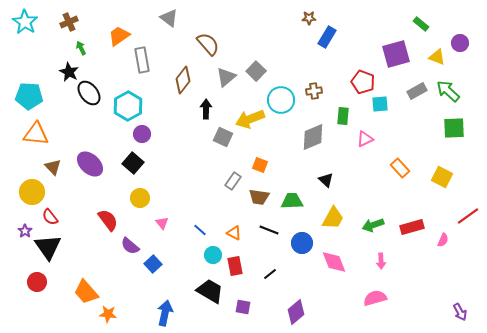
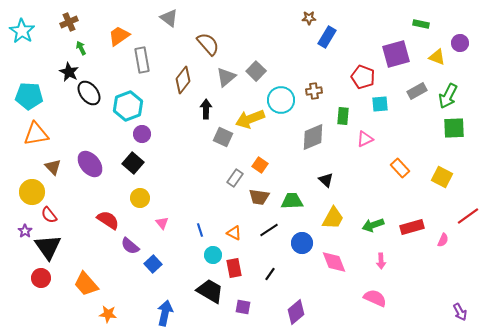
cyan star at (25, 22): moved 3 px left, 9 px down
green rectangle at (421, 24): rotated 28 degrees counterclockwise
red pentagon at (363, 82): moved 5 px up
green arrow at (448, 91): moved 5 px down; rotated 105 degrees counterclockwise
cyan hexagon at (128, 106): rotated 8 degrees clockwise
orange triangle at (36, 134): rotated 16 degrees counterclockwise
purple ellipse at (90, 164): rotated 8 degrees clockwise
orange square at (260, 165): rotated 14 degrees clockwise
gray rectangle at (233, 181): moved 2 px right, 3 px up
red semicircle at (50, 217): moved 1 px left, 2 px up
red semicircle at (108, 220): rotated 20 degrees counterclockwise
blue line at (200, 230): rotated 32 degrees clockwise
black line at (269, 230): rotated 54 degrees counterclockwise
red rectangle at (235, 266): moved 1 px left, 2 px down
black line at (270, 274): rotated 16 degrees counterclockwise
red circle at (37, 282): moved 4 px right, 4 px up
orange trapezoid at (86, 292): moved 8 px up
pink semicircle at (375, 298): rotated 40 degrees clockwise
